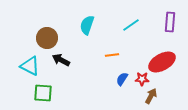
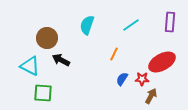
orange line: moved 2 px right, 1 px up; rotated 56 degrees counterclockwise
